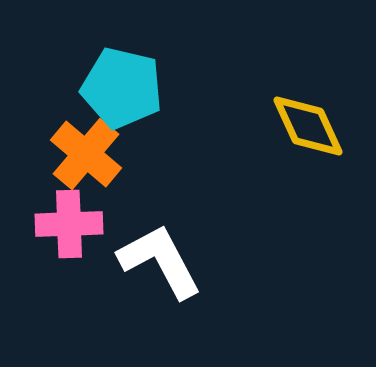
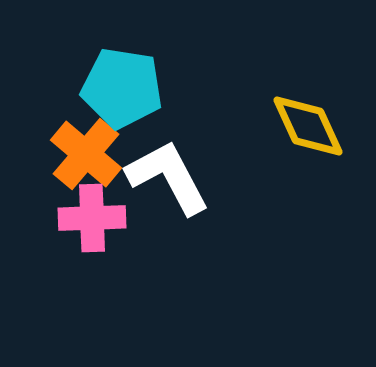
cyan pentagon: rotated 4 degrees counterclockwise
pink cross: moved 23 px right, 6 px up
white L-shape: moved 8 px right, 84 px up
